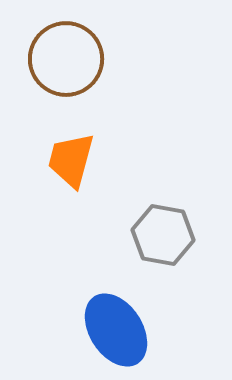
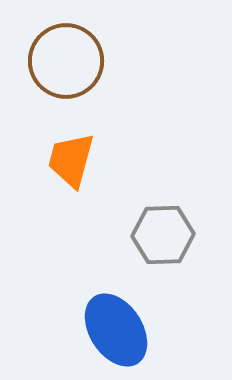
brown circle: moved 2 px down
gray hexagon: rotated 12 degrees counterclockwise
